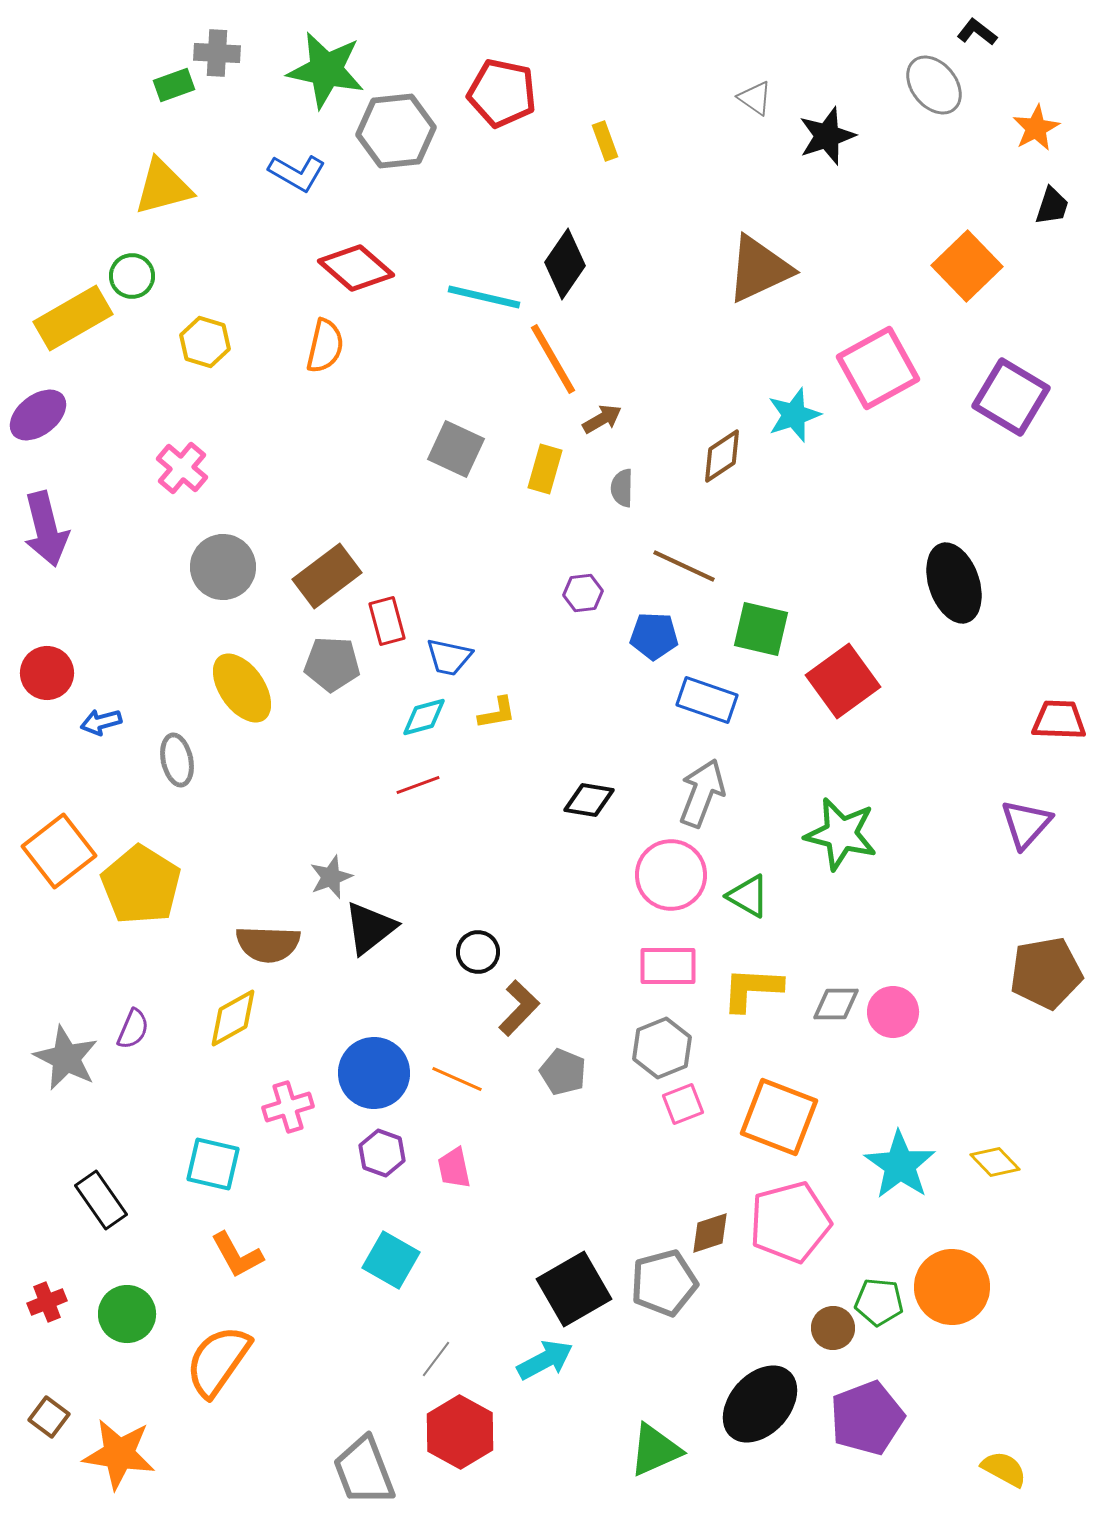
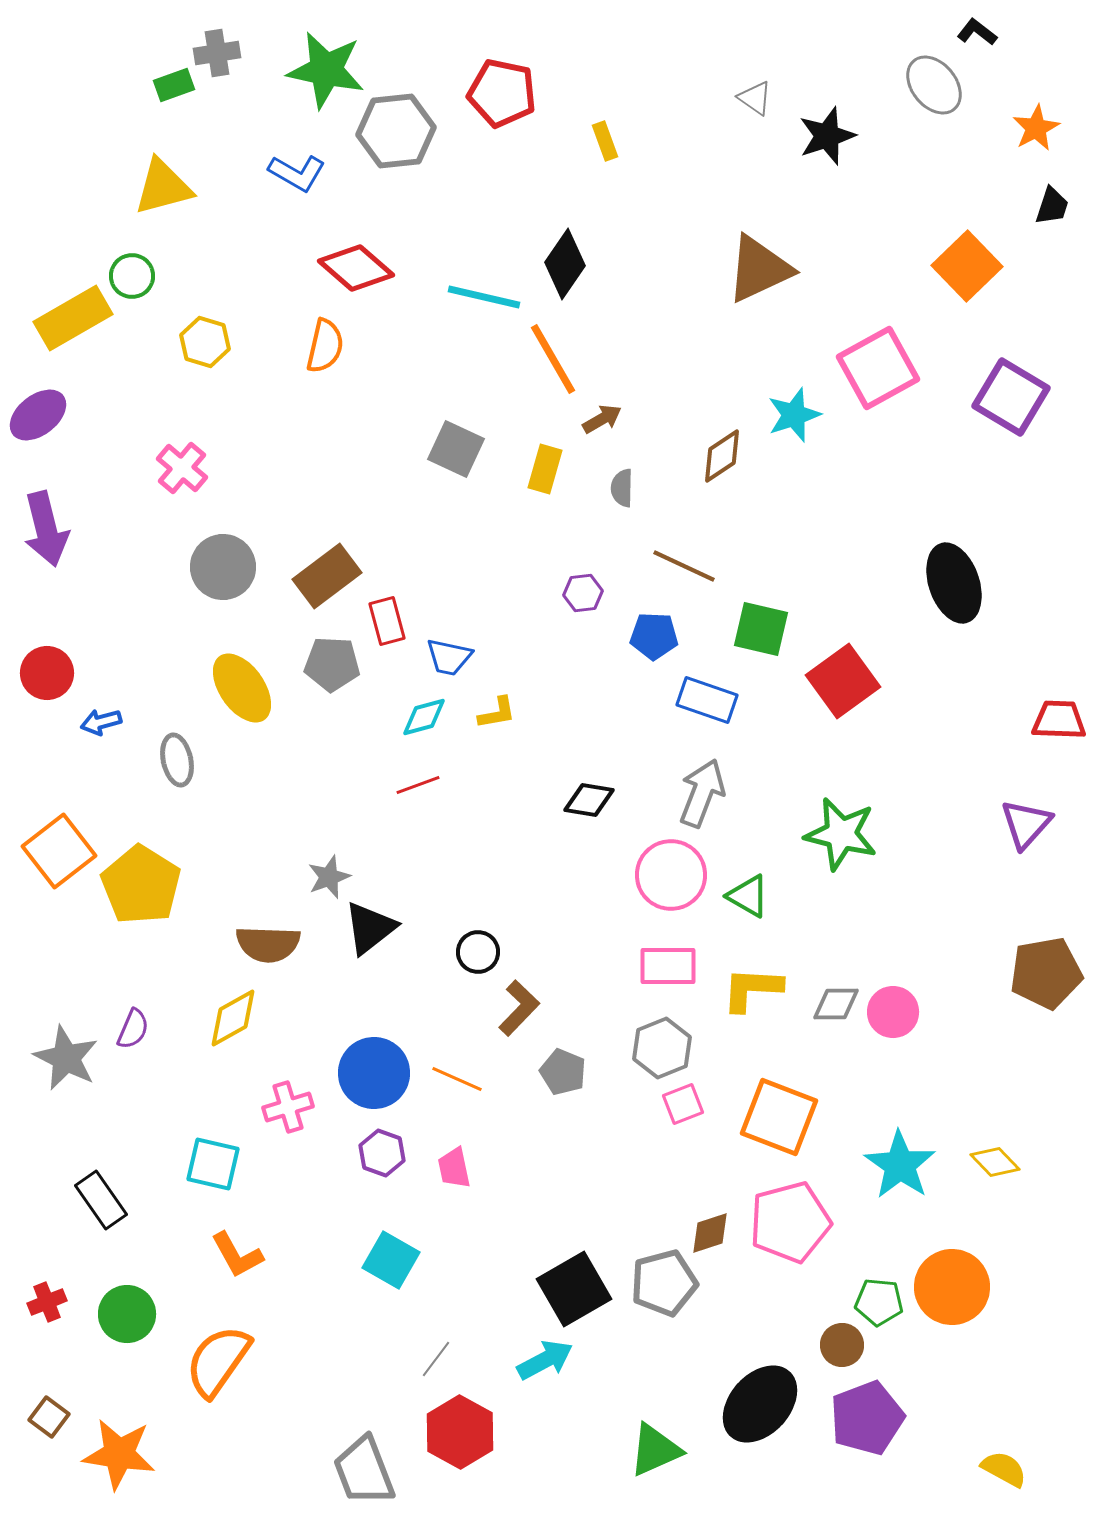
gray cross at (217, 53): rotated 12 degrees counterclockwise
gray star at (331, 877): moved 2 px left
brown circle at (833, 1328): moved 9 px right, 17 px down
